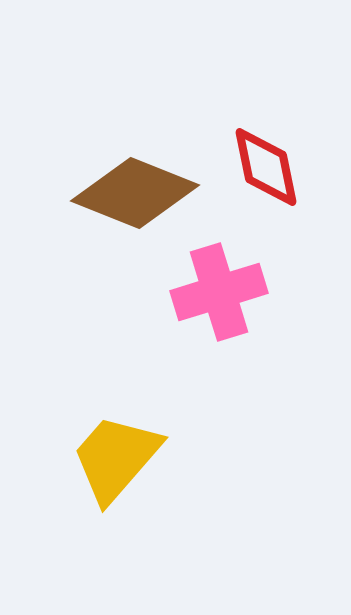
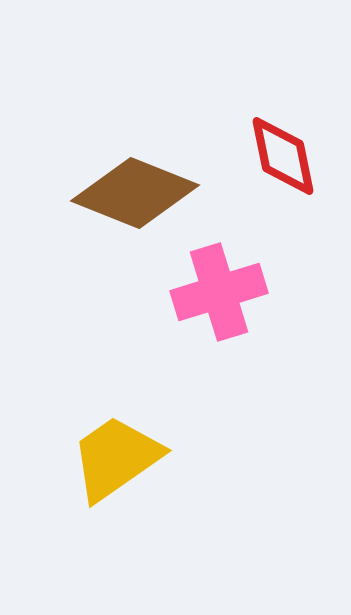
red diamond: moved 17 px right, 11 px up
yellow trapezoid: rotated 14 degrees clockwise
